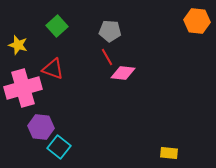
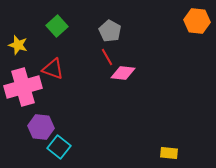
gray pentagon: rotated 25 degrees clockwise
pink cross: moved 1 px up
